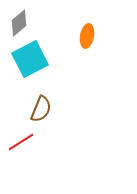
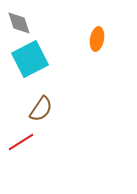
gray diamond: rotated 68 degrees counterclockwise
orange ellipse: moved 10 px right, 3 px down
brown semicircle: rotated 12 degrees clockwise
